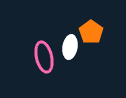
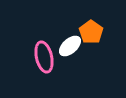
white ellipse: moved 1 px up; rotated 40 degrees clockwise
